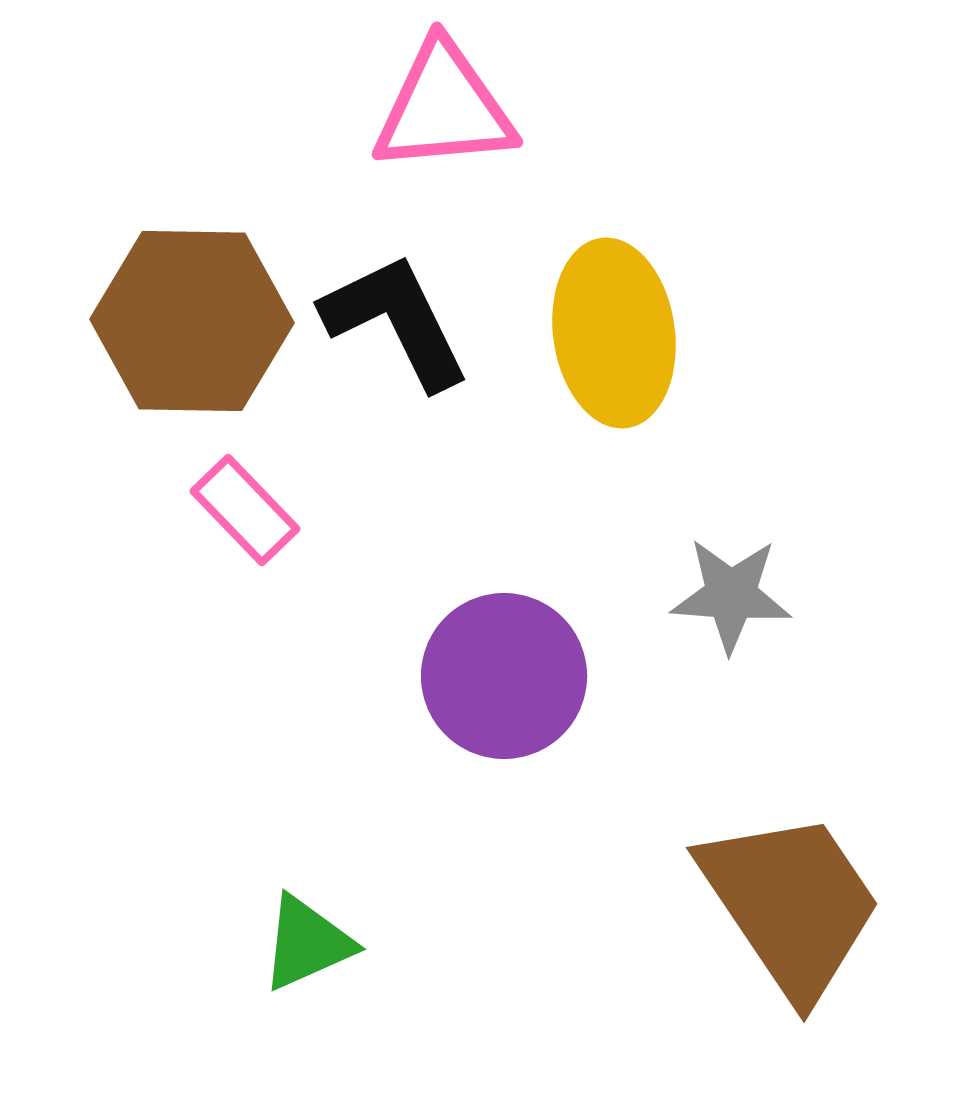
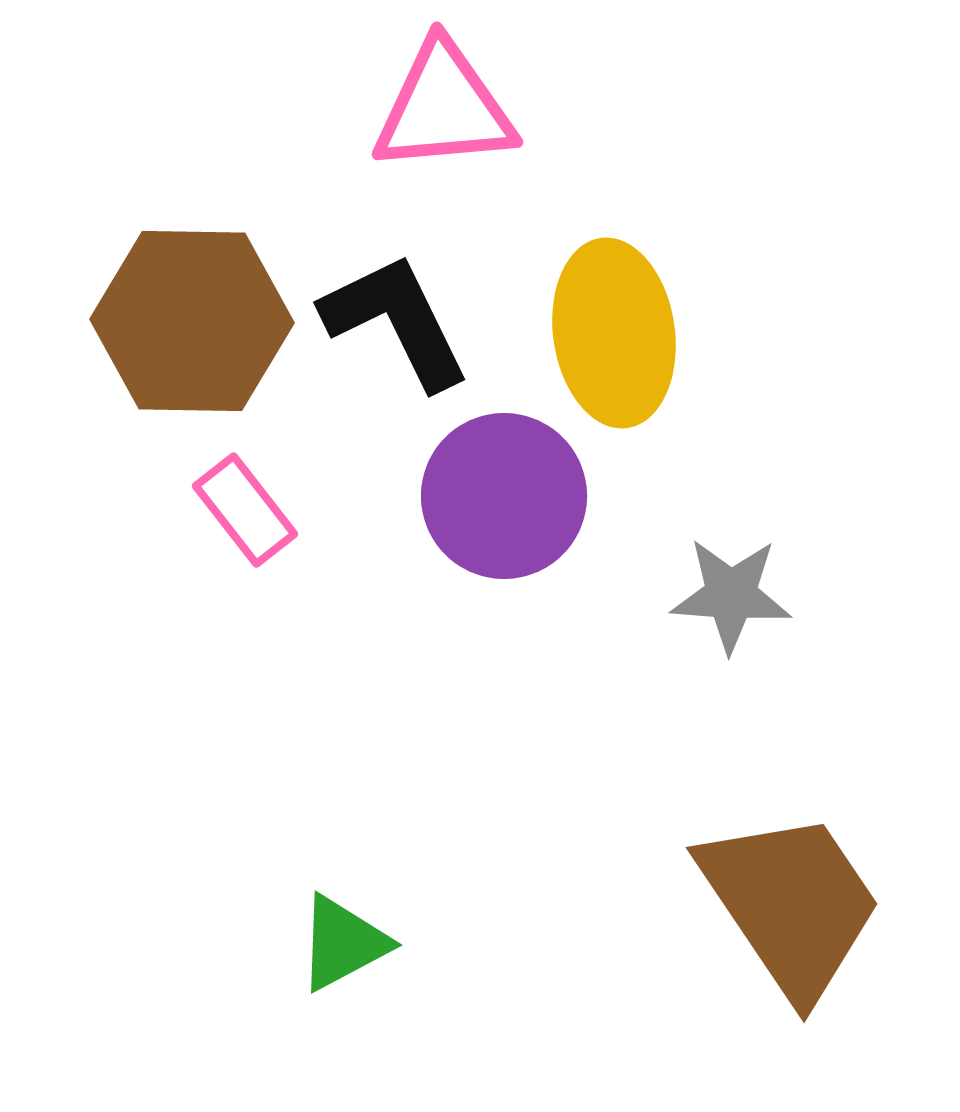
pink rectangle: rotated 6 degrees clockwise
purple circle: moved 180 px up
green triangle: moved 36 px right; rotated 4 degrees counterclockwise
